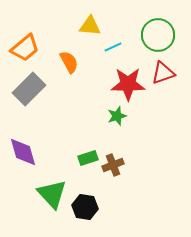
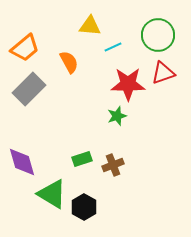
purple diamond: moved 1 px left, 10 px down
green rectangle: moved 6 px left, 1 px down
green triangle: rotated 16 degrees counterclockwise
black hexagon: moved 1 px left; rotated 20 degrees clockwise
